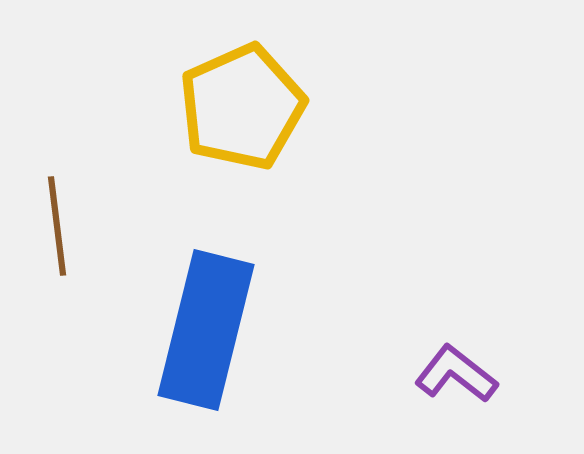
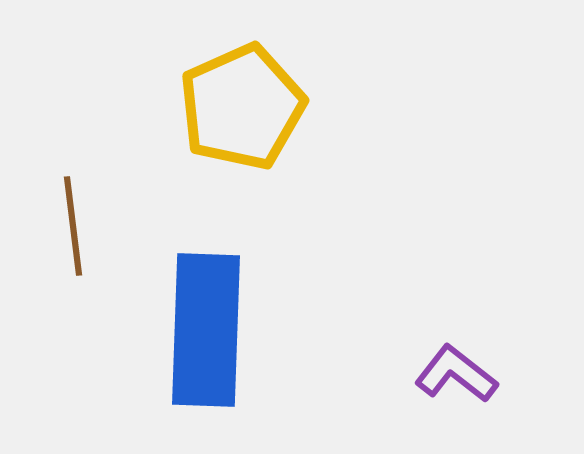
brown line: moved 16 px right
blue rectangle: rotated 12 degrees counterclockwise
